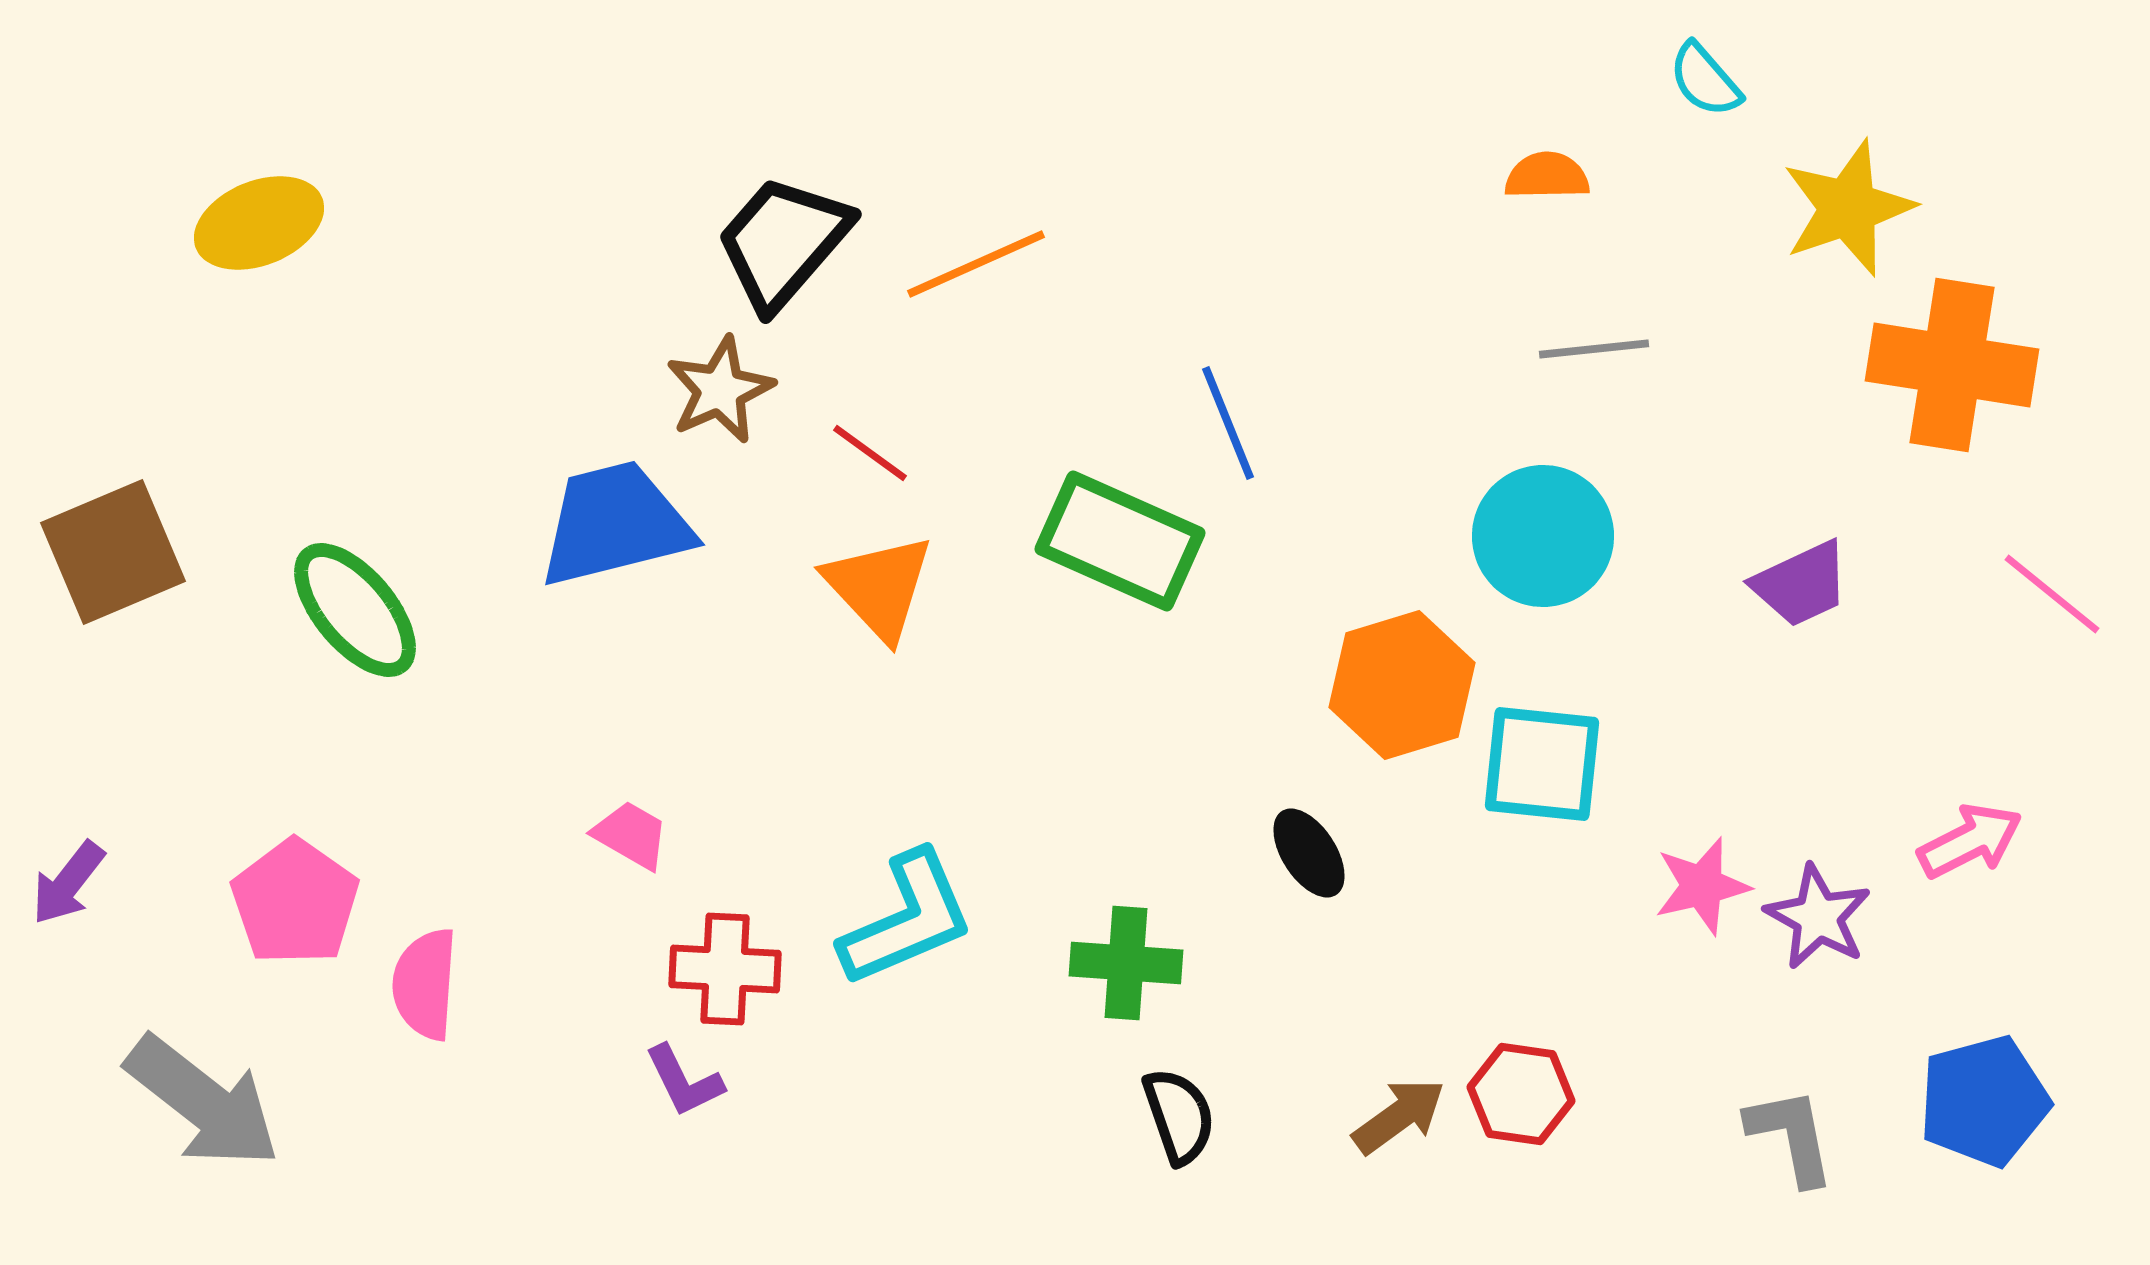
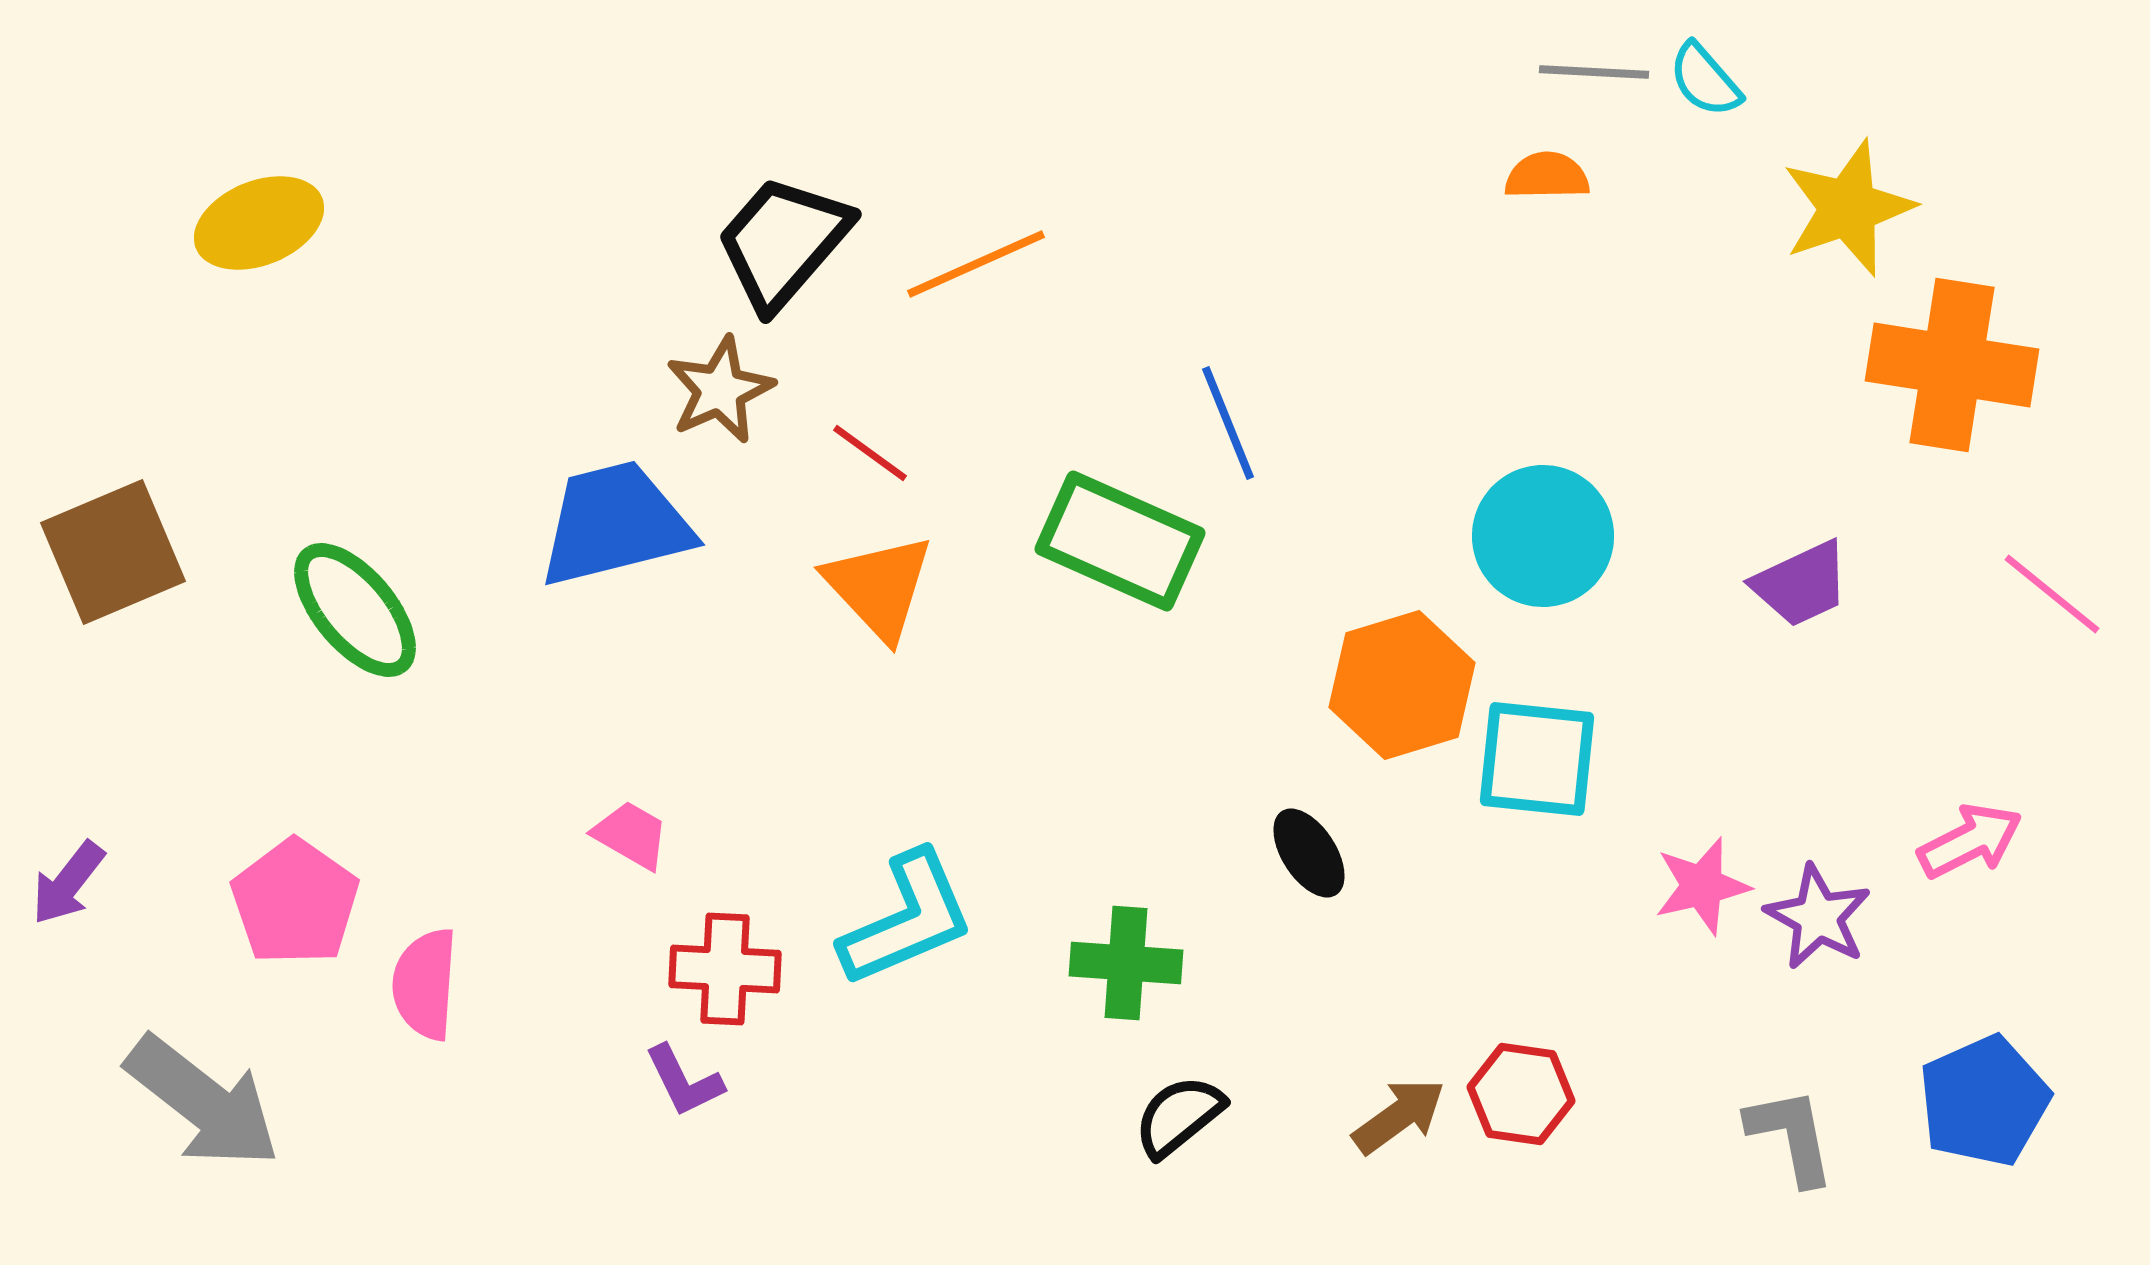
gray line: moved 277 px up; rotated 9 degrees clockwise
cyan square: moved 5 px left, 5 px up
blue pentagon: rotated 9 degrees counterclockwise
black semicircle: rotated 110 degrees counterclockwise
